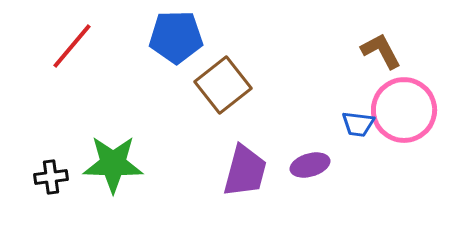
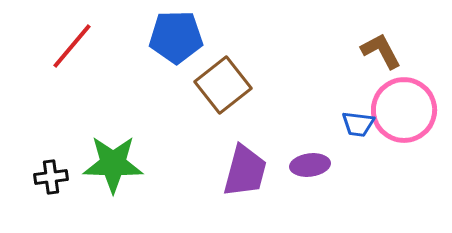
purple ellipse: rotated 9 degrees clockwise
